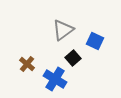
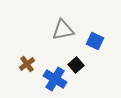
gray triangle: rotated 25 degrees clockwise
black square: moved 3 px right, 7 px down
brown cross: rotated 14 degrees clockwise
